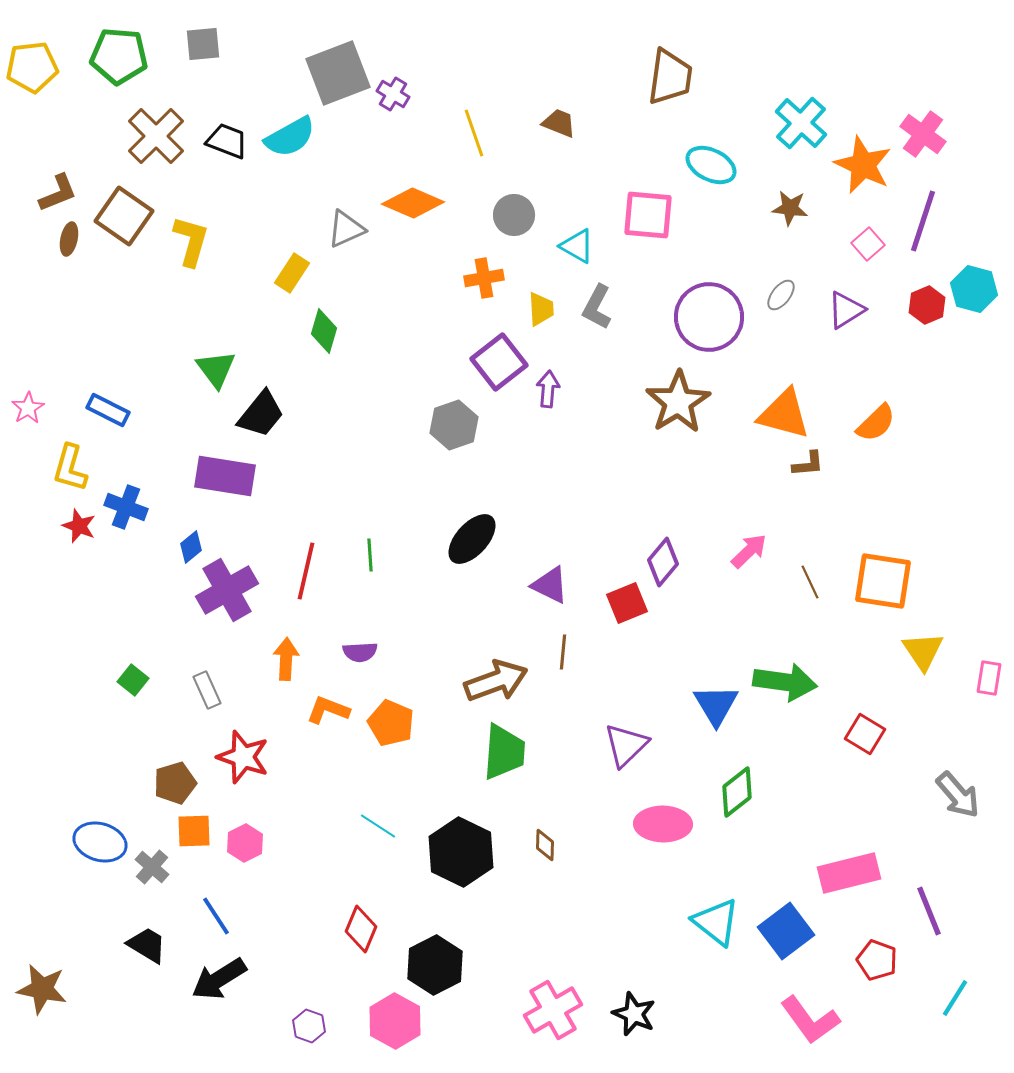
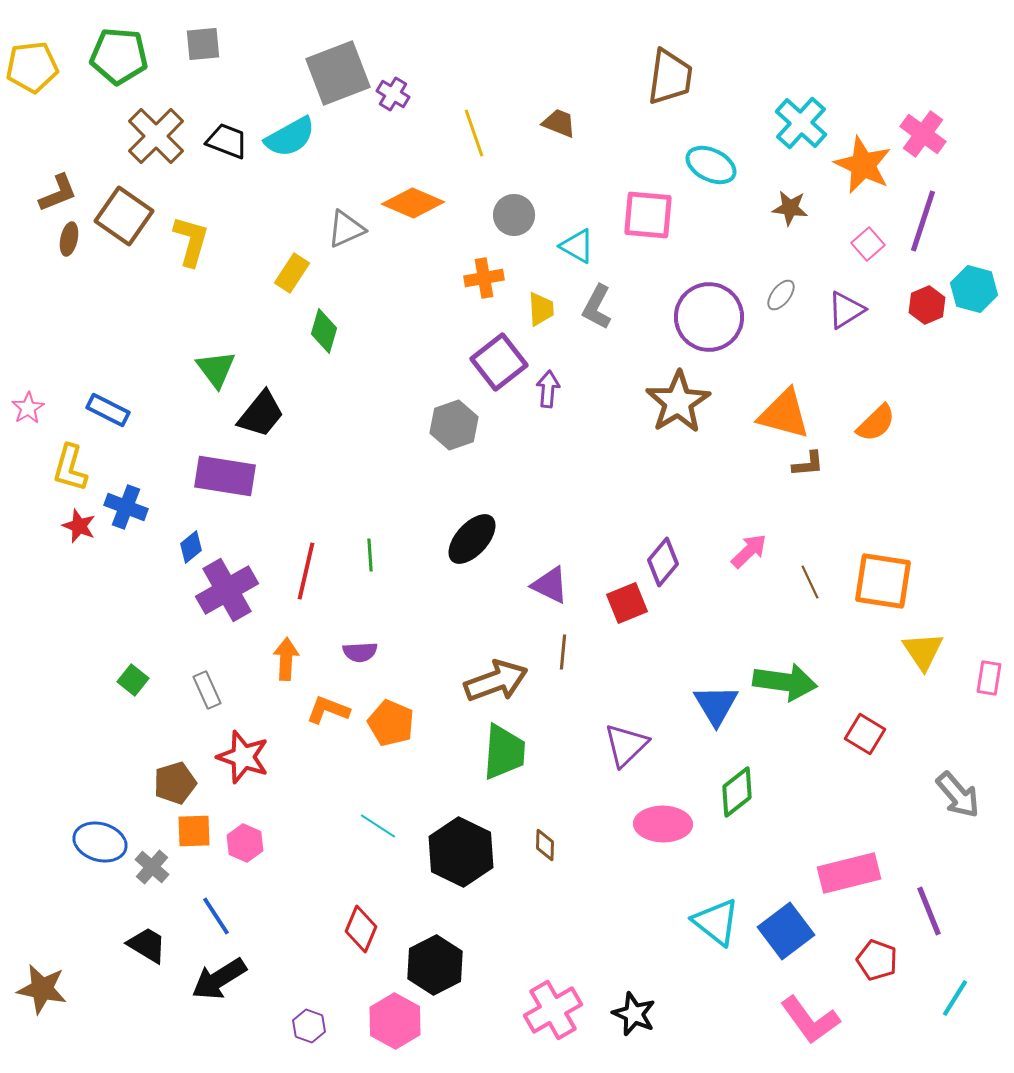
pink hexagon at (245, 843): rotated 9 degrees counterclockwise
